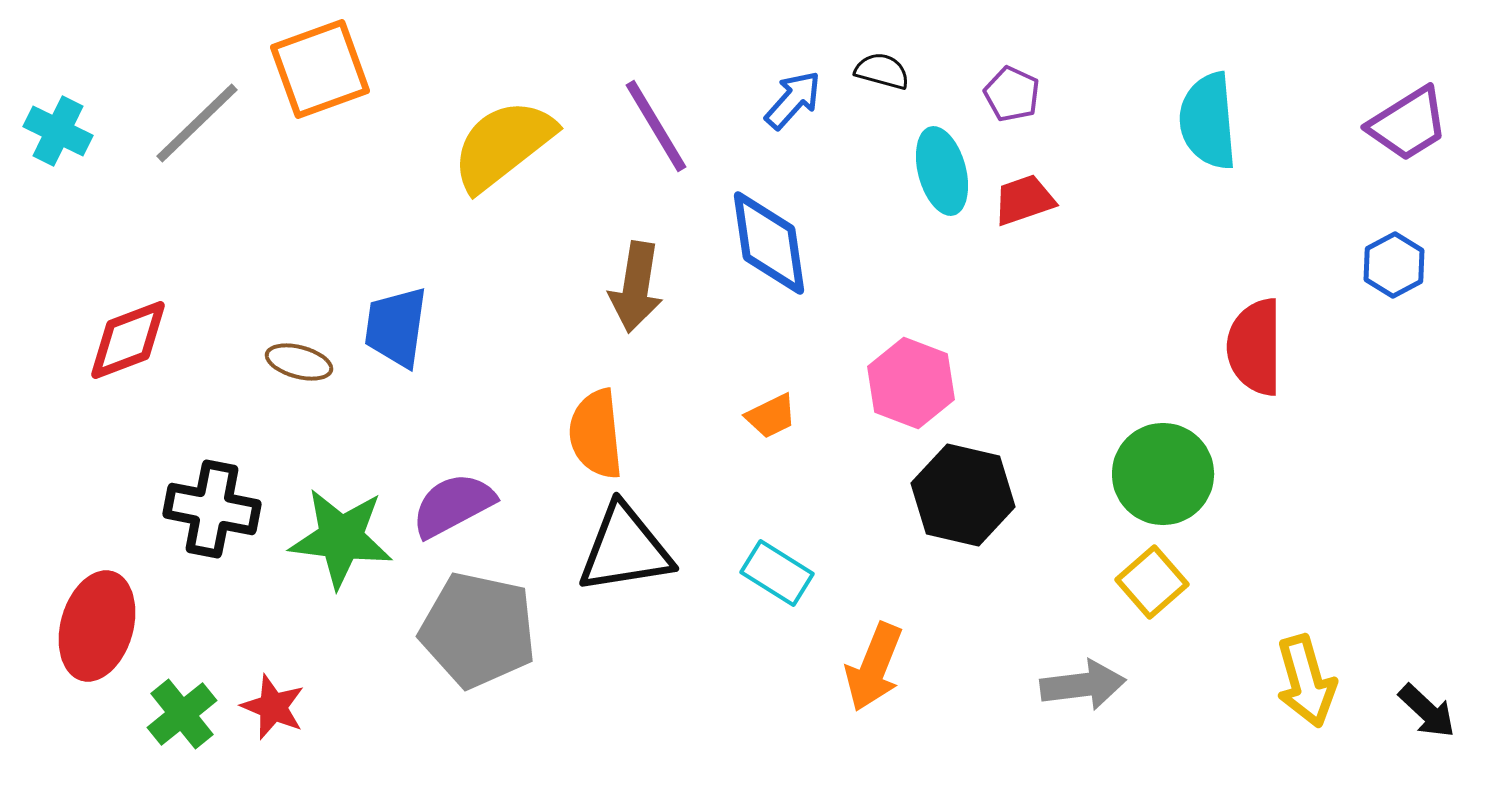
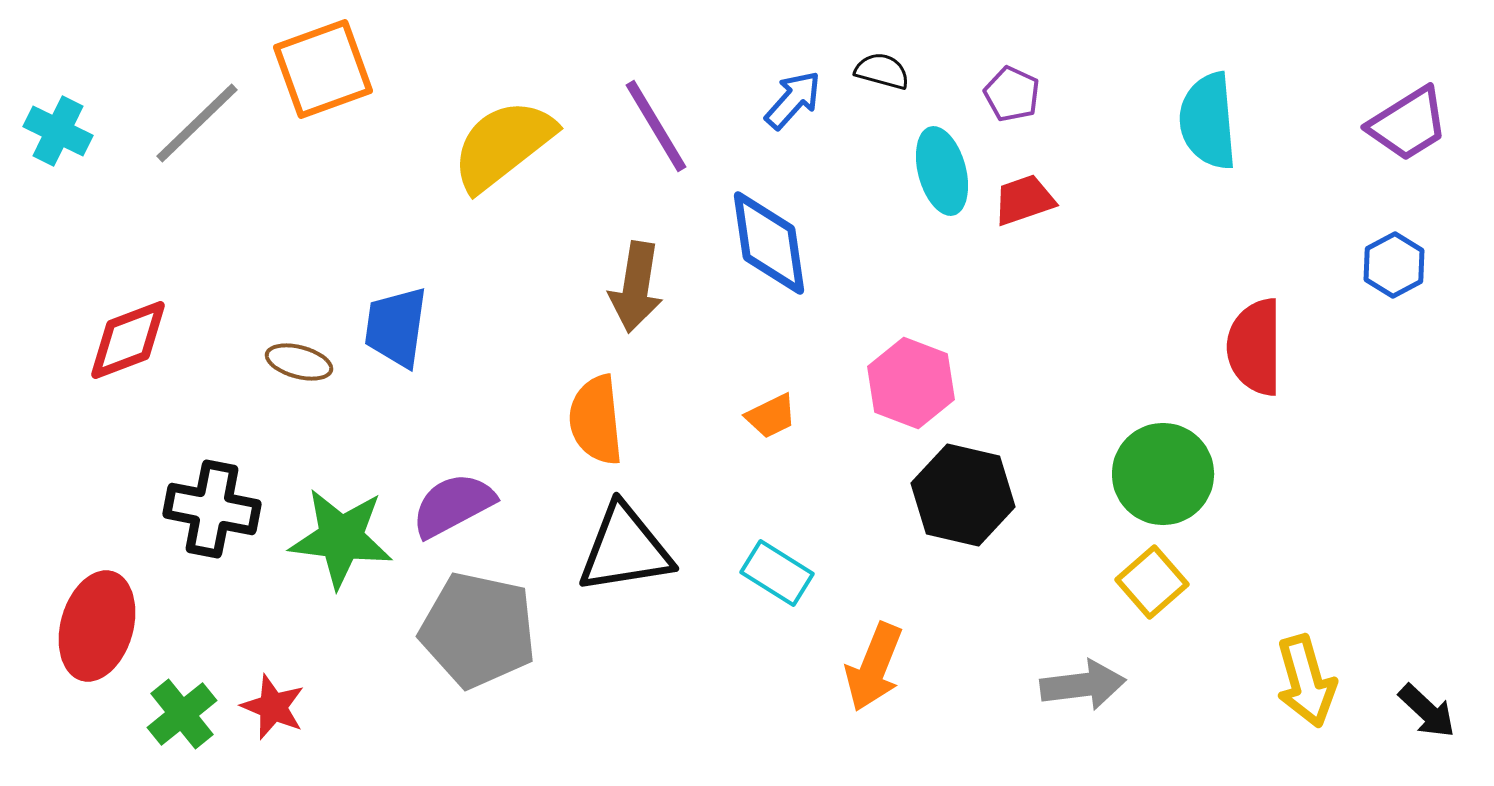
orange square: moved 3 px right
orange semicircle: moved 14 px up
